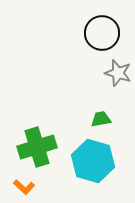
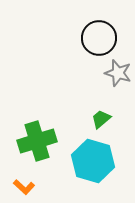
black circle: moved 3 px left, 5 px down
green trapezoid: rotated 30 degrees counterclockwise
green cross: moved 6 px up
